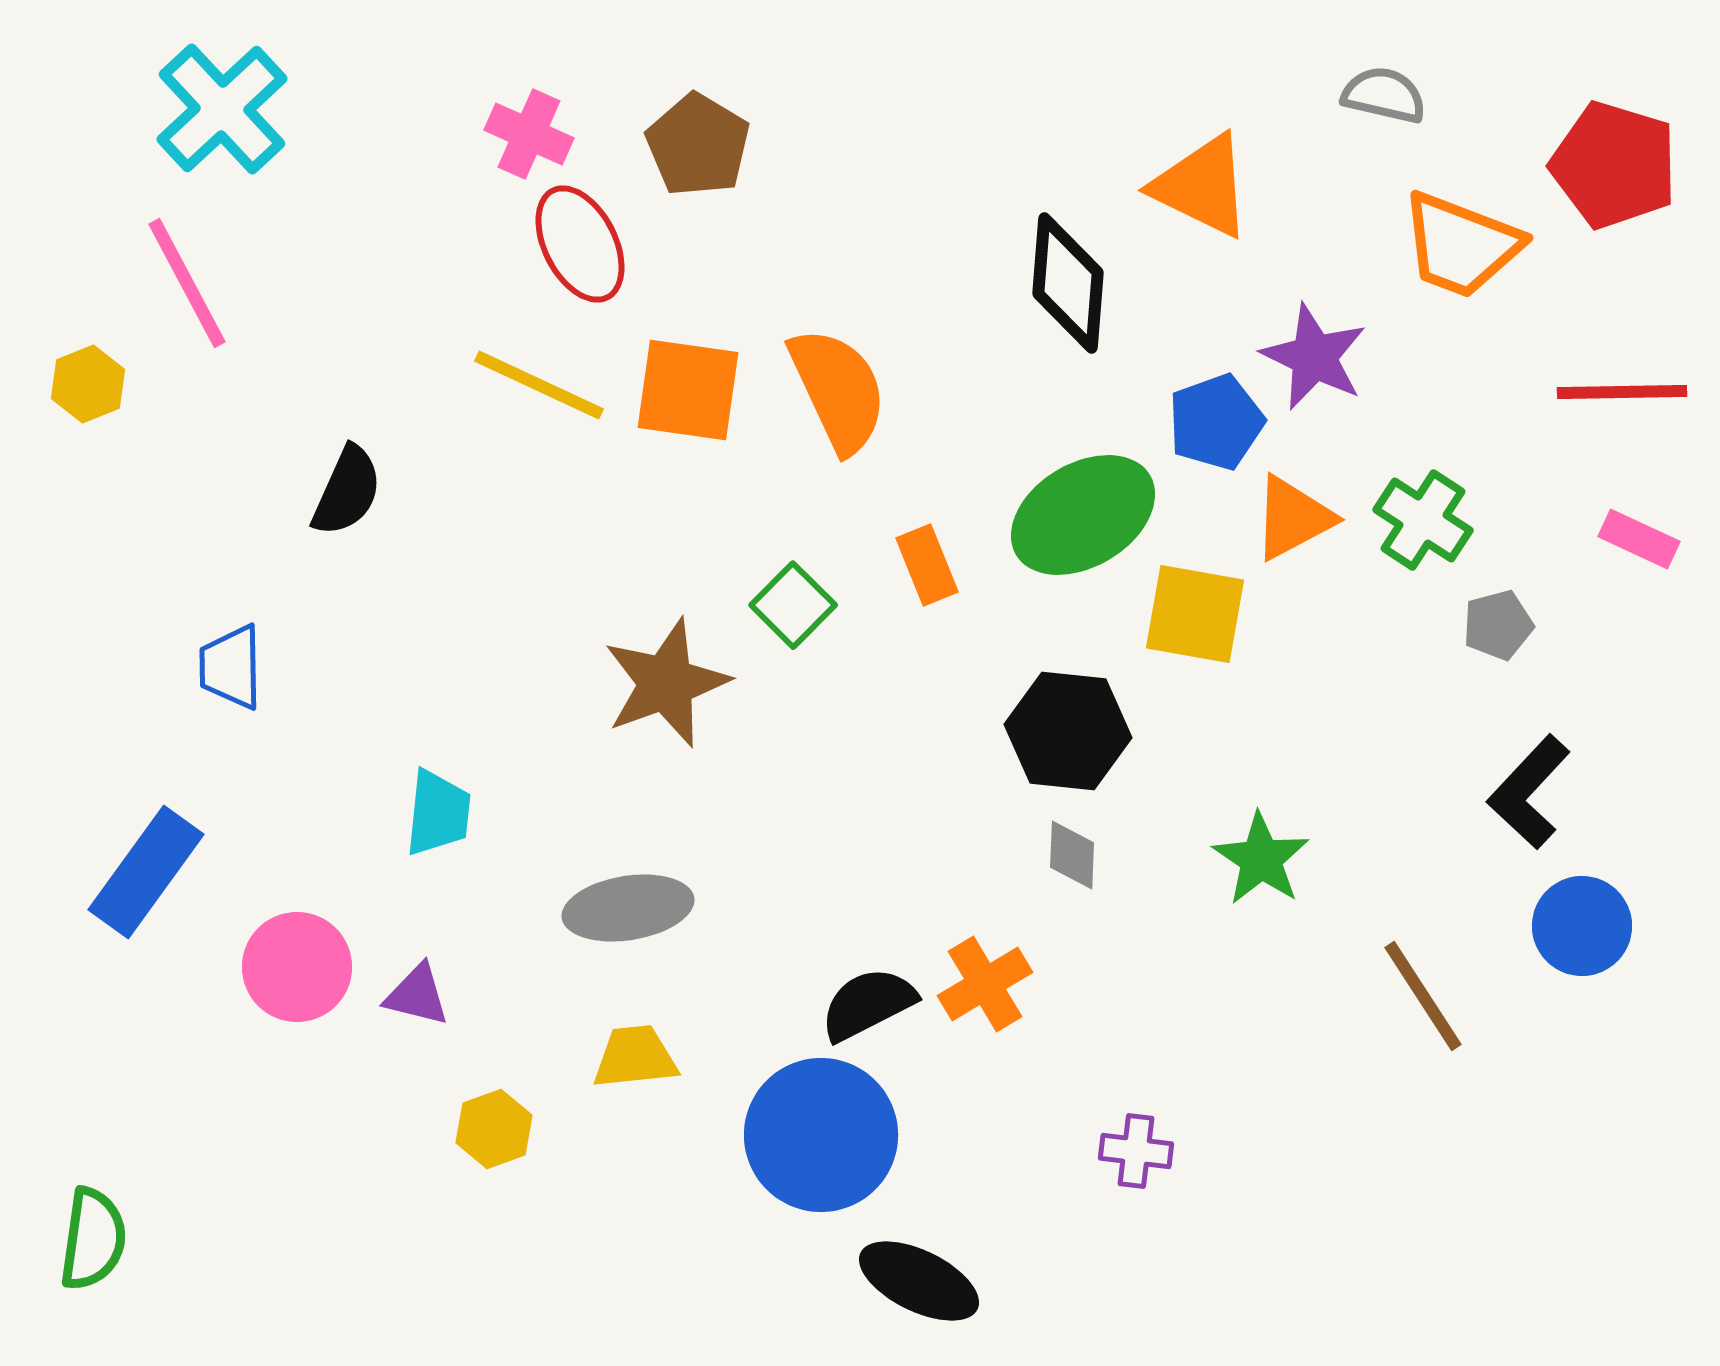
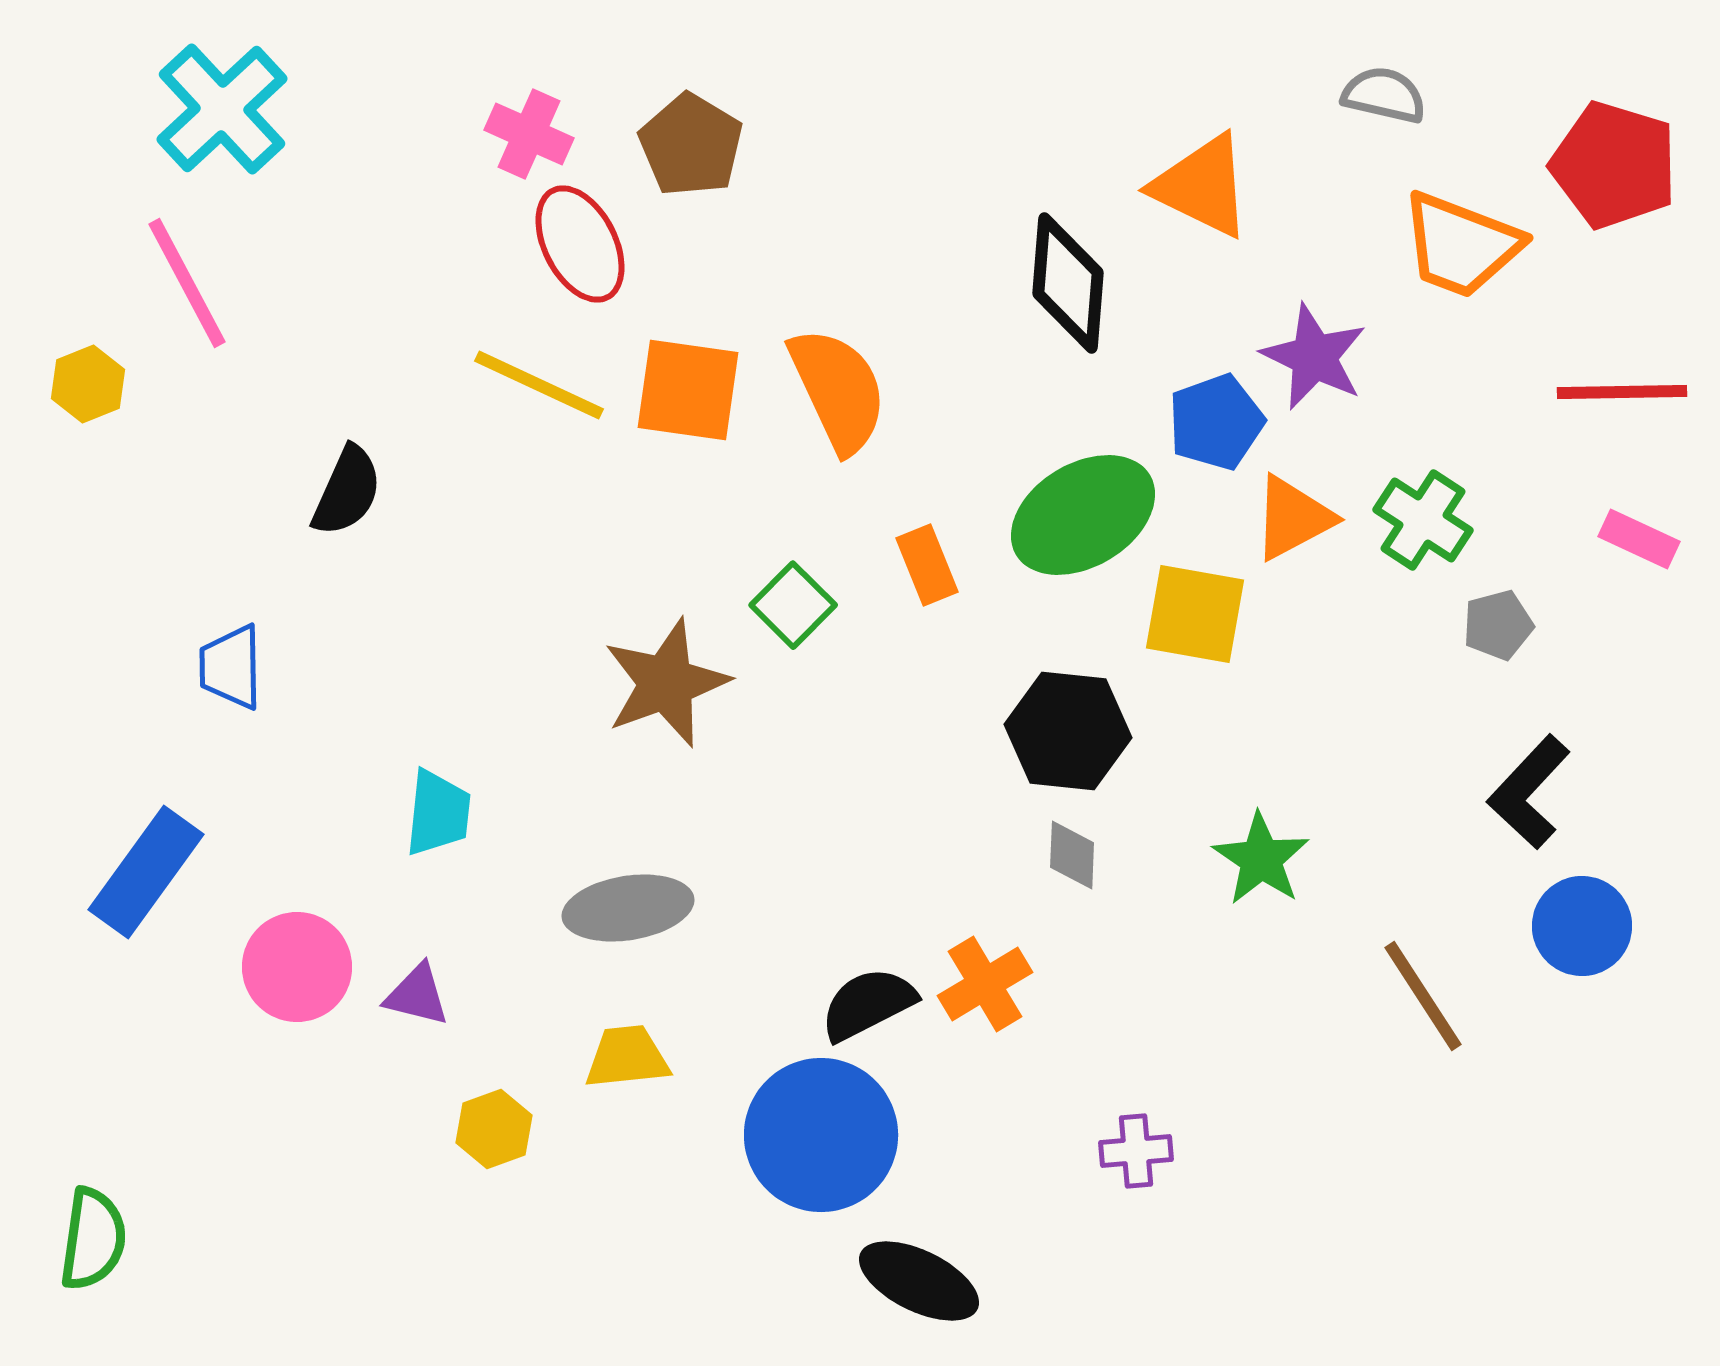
brown pentagon at (698, 145): moved 7 px left
yellow trapezoid at (635, 1057): moved 8 px left
purple cross at (1136, 1151): rotated 12 degrees counterclockwise
